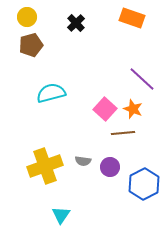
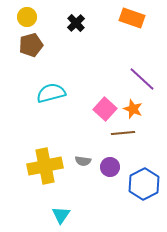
yellow cross: rotated 8 degrees clockwise
